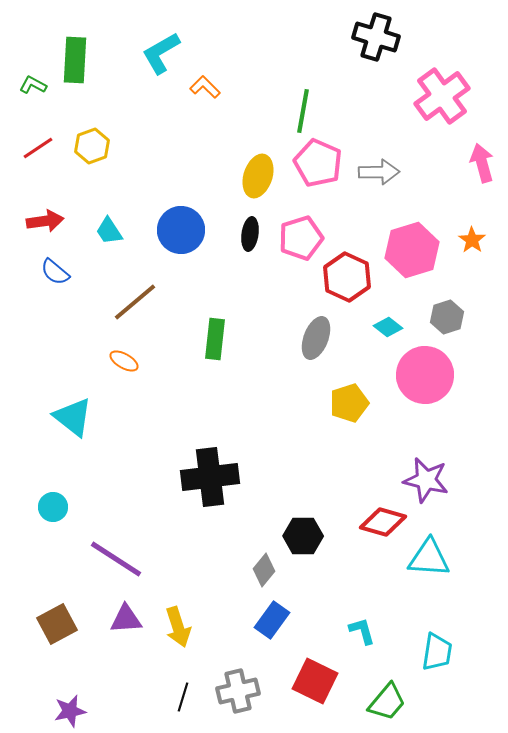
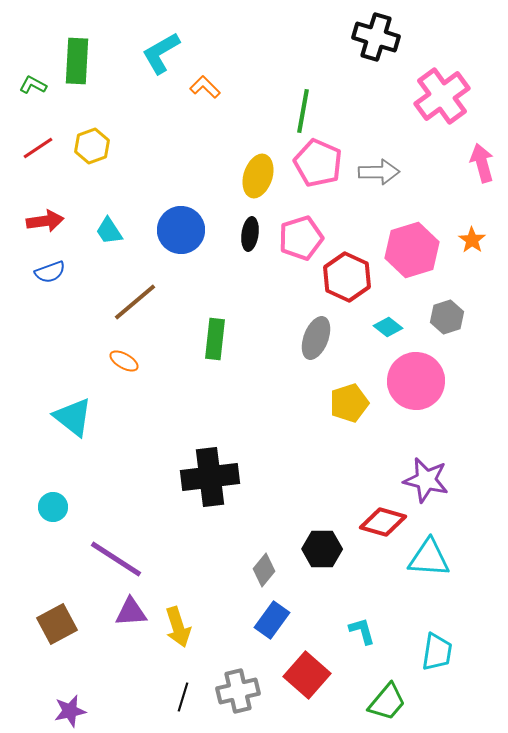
green rectangle at (75, 60): moved 2 px right, 1 px down
blue semicircle at (55, 272): moved 5 px left; rotated 60 degrees counterclockwise
pink circle at (425, 375): moved 9 px left, 6 px down
black hexagon at (303, 536): moved 19 px right, 13 px down
purple triangle at (126, 619): moved 5 px right, 7 px up
red square at (315, 681): moved 8 px left, 6 px up; rotated 15 degrees clockwise
